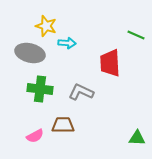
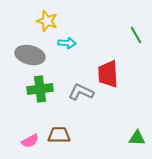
yellow star: moved 1 px right, 5 px up
green line: rotated 36 degrees clockwise
gray ellipse: moved 2 px down
red trapezoid: moved 2 px left, 11 px down
green cross: rotated 15 degrees counterclockwise
brown trapezoid: moved 4 px left, 10 px down
pink semicircle: moved 5 px left, 5 px down
